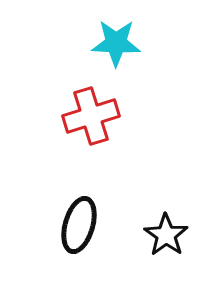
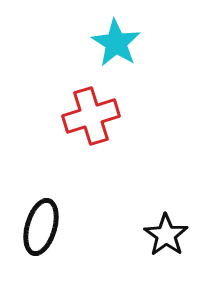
cyan star: rotated 30 degrees clockwise
black ellipse: moved 38 px left, 2 px down
